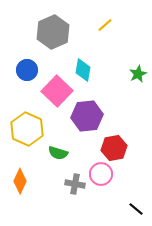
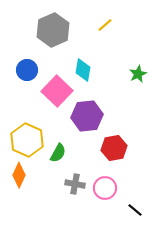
gray hexagon: moved 2 px up
yellow hexagon: moved 11 px down
green semicircle: rotated 78 degrees counterclockwise
pink circle: moved 4 px right, 14 px down
orange diamond: moved 1 px left, 6 px up
black line: moved 1 px left, 1 px down
